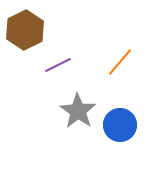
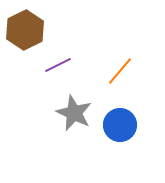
orange line: moved 9 px down
gray star: moved 4 px left, 2 px down; rotated 9 degrees counterclockwise
